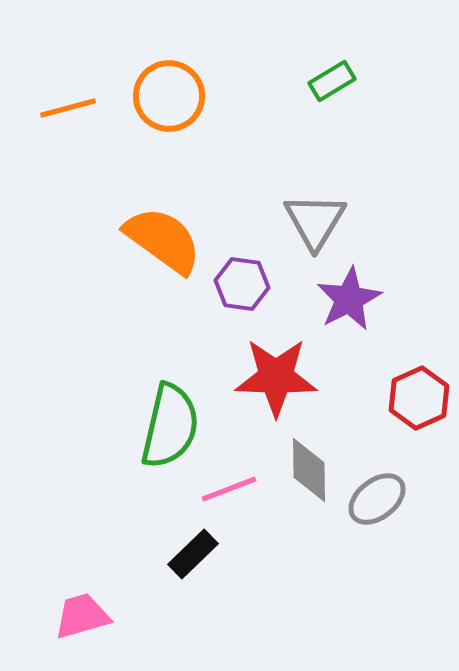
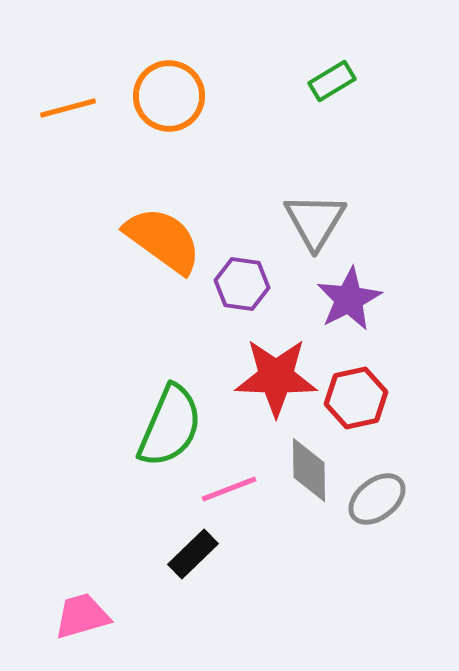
red hexagon: moved 63 px left; rotated 12 degrees clockwise
green semicircle: rotated 10 degrees clockwise
